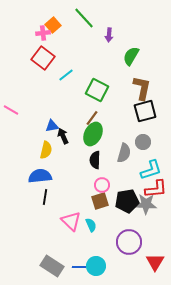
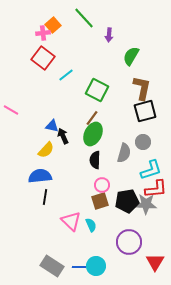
blue triangle: rotated 24 degrees clockwise
yellow semicircle: rotated 30 degrees clockwise
